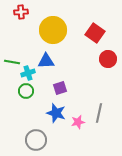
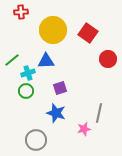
red square: moved 7 px left
green line: moved 2 px up; rotated 49 degrees counterclockwise
pink star: moved 6 px right, 7 px down
